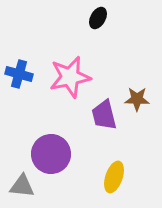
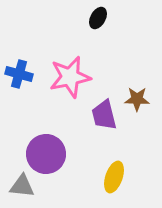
purple circle: moved 5 px left
